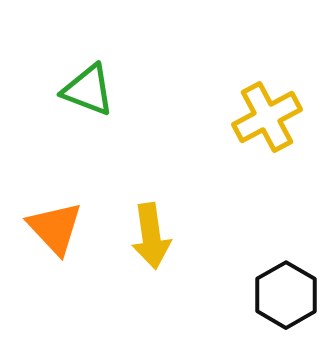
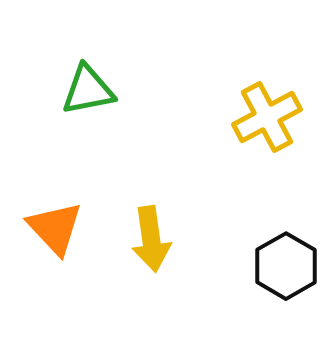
green triangle: rotated 32 degrees counterclockwise
yellow arrow: moved 3 px down
black hexagon: moved 29 px up
